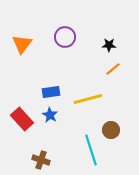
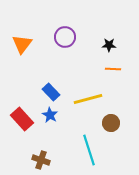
orange line: rotated 42 degrees clockwise
blue rectangle: rotated 54 degrees clockwise
brown circle: moved 7 px up
cyan line: moved 2 px left
